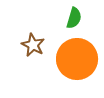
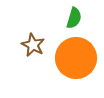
orange circle: moved 1 px left, 1 px up
